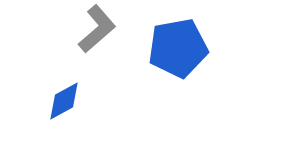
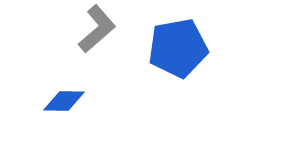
blue diamond: rotated 30 degrees clockwise
